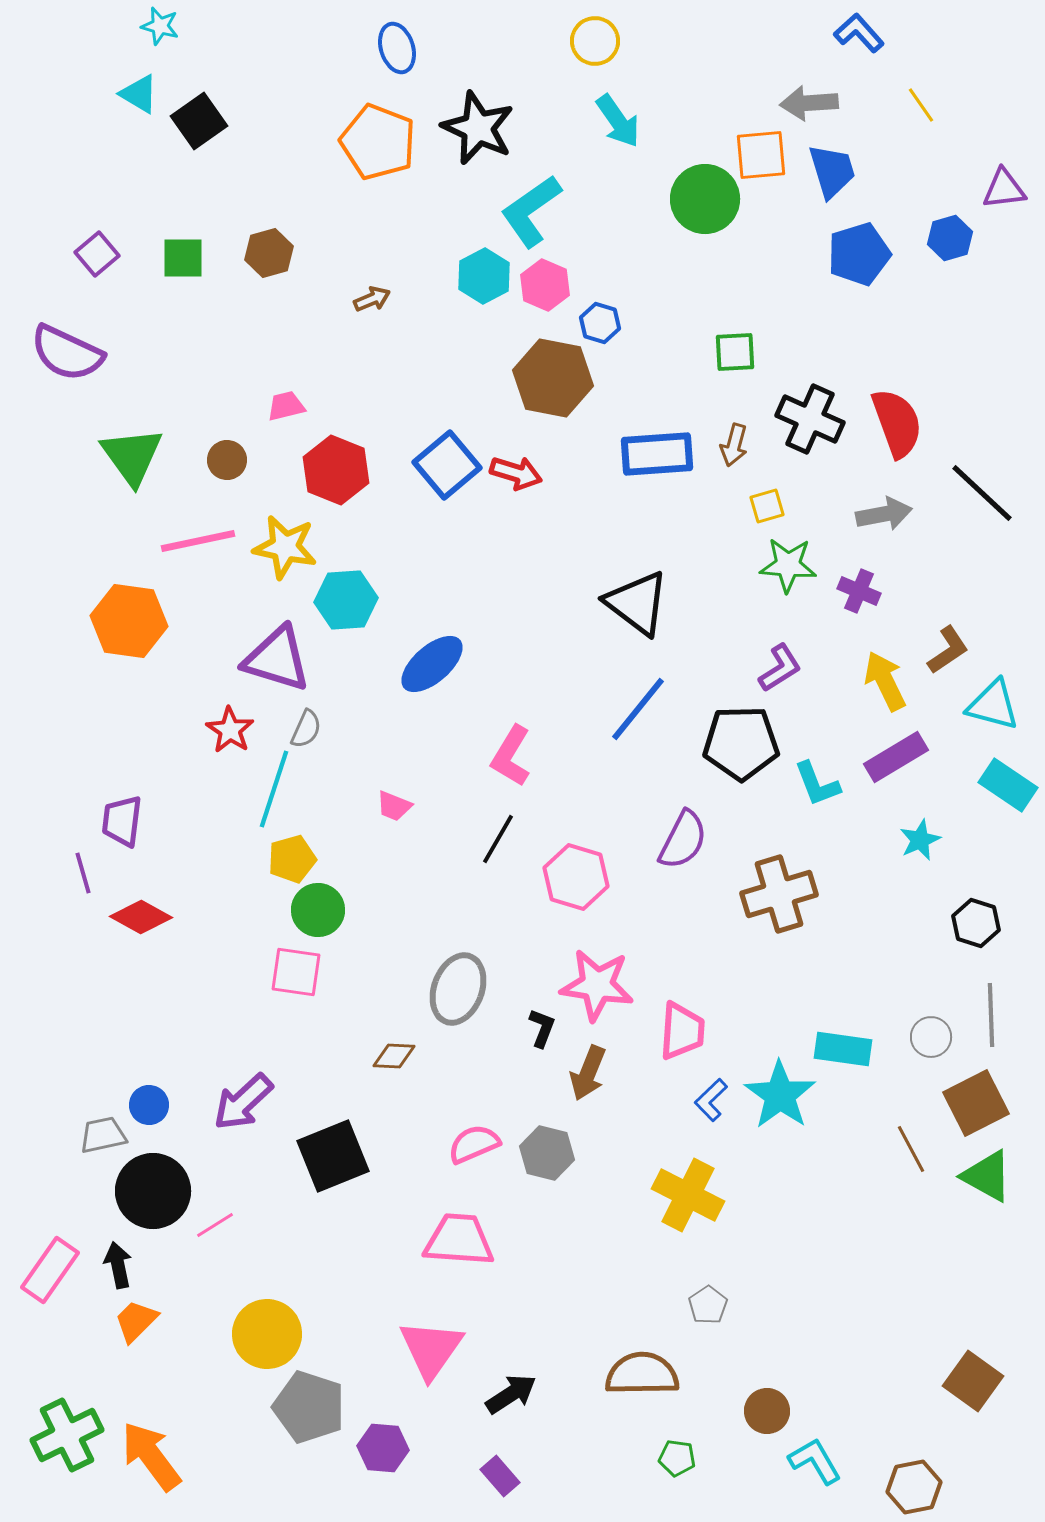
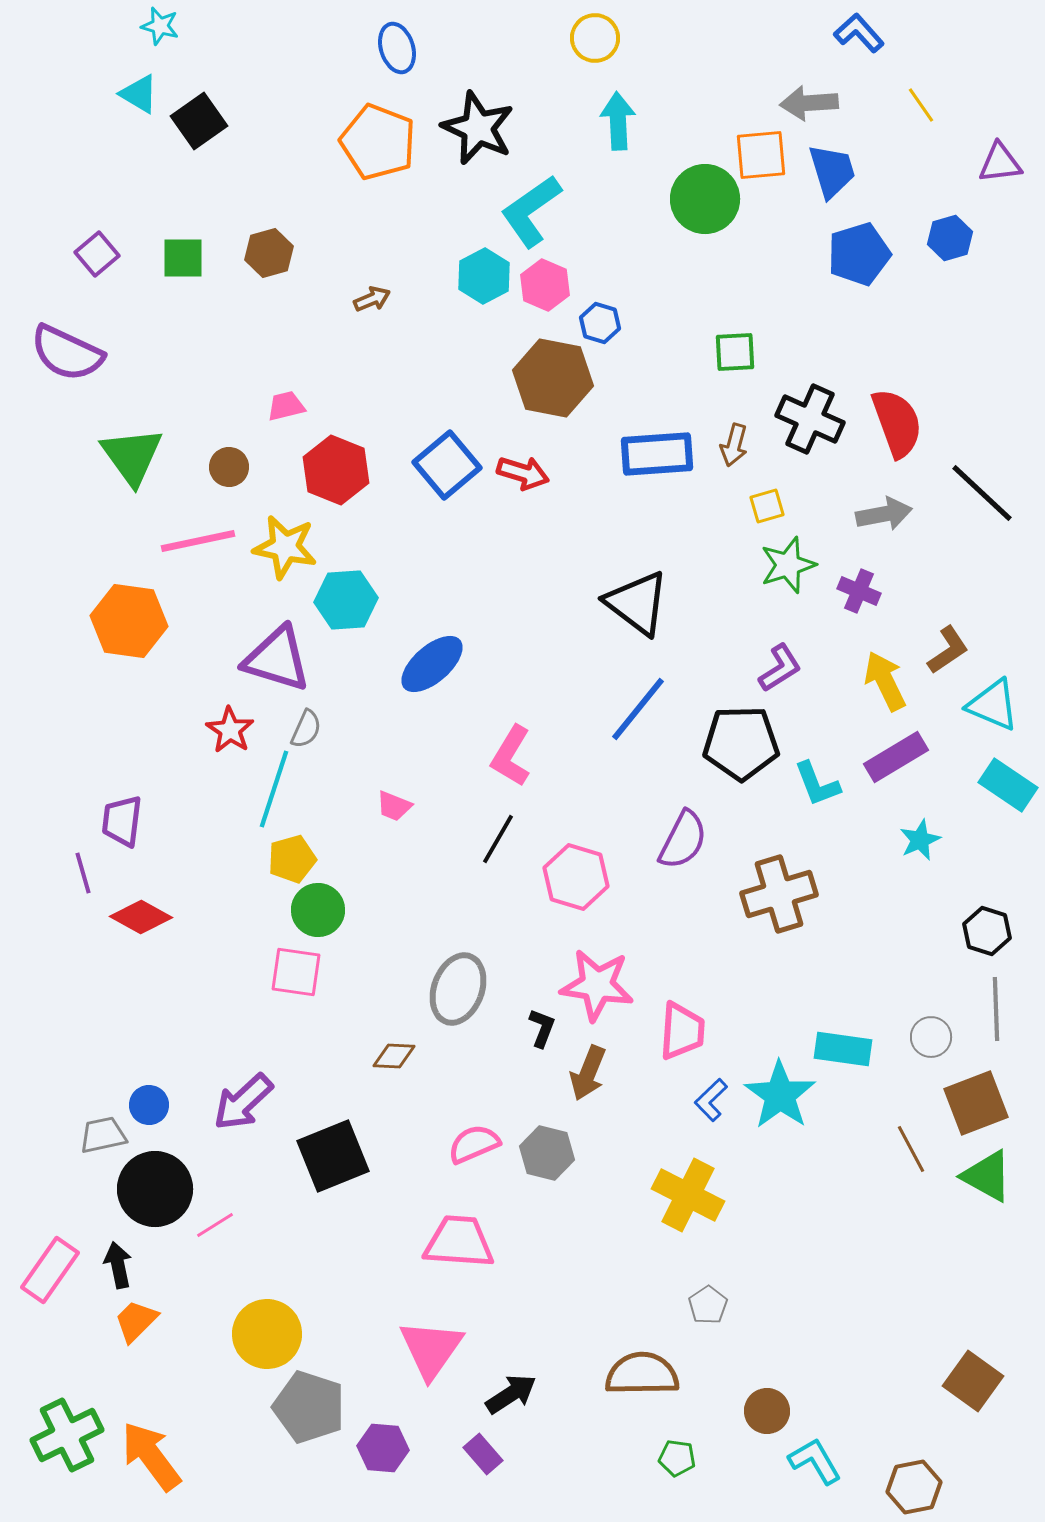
yellow circle at (595, 41): moved 3 px up
cyan arrow at (618, 121): rotated 148 degrees counterclockwise
purple triangle at (1004, 189): moved 4 px left, 26 px up
brown circle at (227, 460): moved 2 px right, 7 px down
red arrow at (516, 473): moved 7 px right
green star at (788, 565): rotated 22 degrees counterclockwise
cyan triangle at (993, 705): rotated 8 degrees clockwise
black hexagon at (976, 923): moved 11 px right, 8 px down
gray line at (991, 1015): moved 5 px right, 6 px up
brown square at (976, 1103): rotated 6 degrees clockwise
black circle at (153, 1191): moved 2 px right, 2 px up
pink trapezoid at (459, 1240): moved 2 px down
purple rectangle at (500, 1476): moved 17 px left, 22 px up
